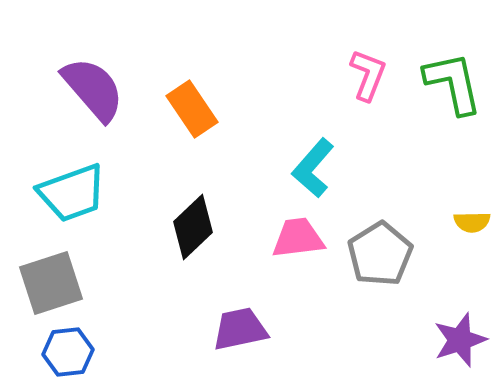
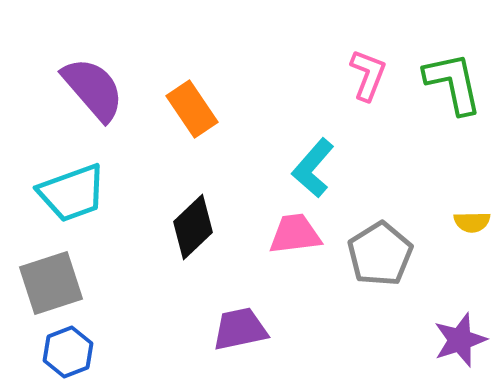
pink trapezoid: moved 3 px left, 4 px up
blue hexagon: rotated 15 degrees counterclockwise
